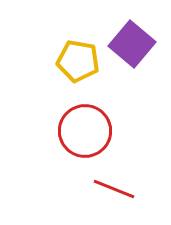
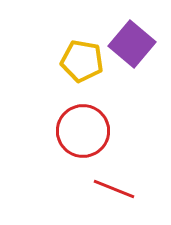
yellow pentagon: moved 4 px right
red circle: moved 2 px left
